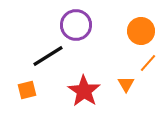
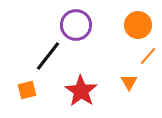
orange circle: moved 3 px left, 6 px up
black line: rotated 20 degrees counterclockwise
orange line: moved 7 px up
orange triangle: moved 3 px right, 2 px up
red star: moved 3 px left
